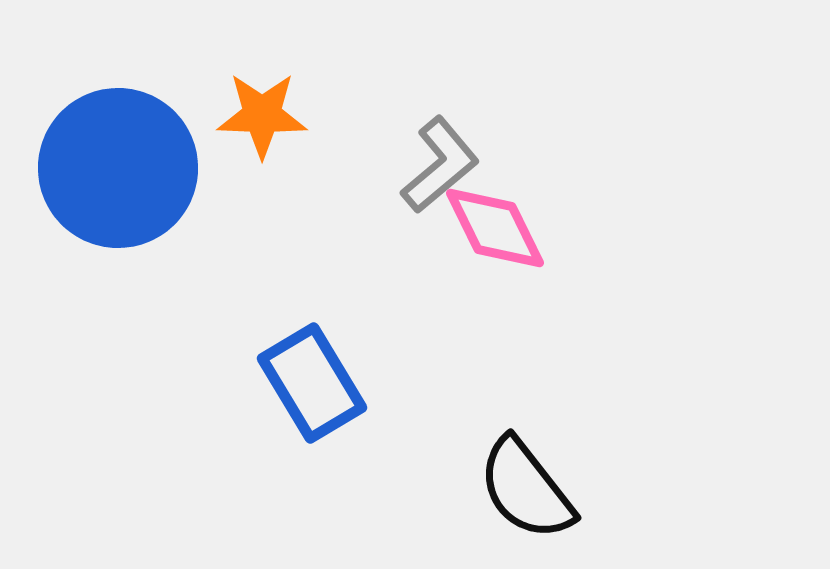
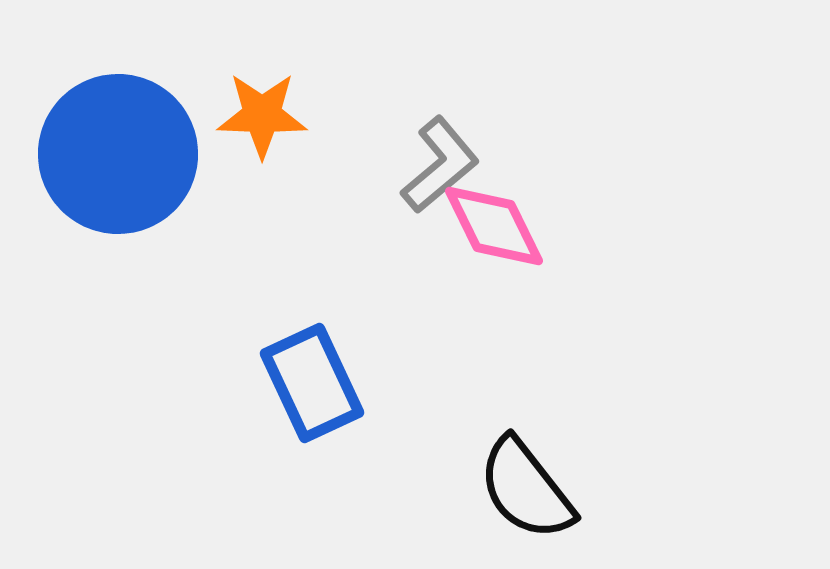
blue circle: moved 14 px up
pink diamond: moved 1 px left, 2 px up
blue rectangle: rotated 6 degrees clockwise
